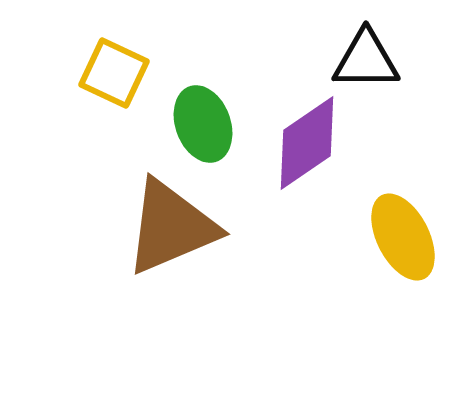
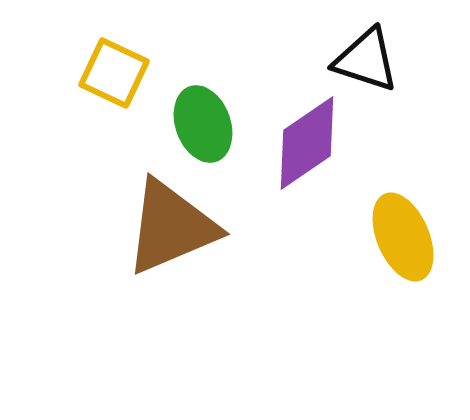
black triangle: rotated 18 degrees clockwise
yellow ellipse: rotated 4 degrees clockwise
